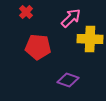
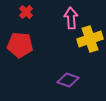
pink arrow: rotated 50 degrees counterclockwise
yellow cross: rotated 20 degrees counterclockwise
red pentagon: moved 18 px left, 2 px up
